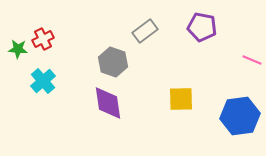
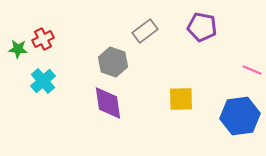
pink line: moved 10 px down
